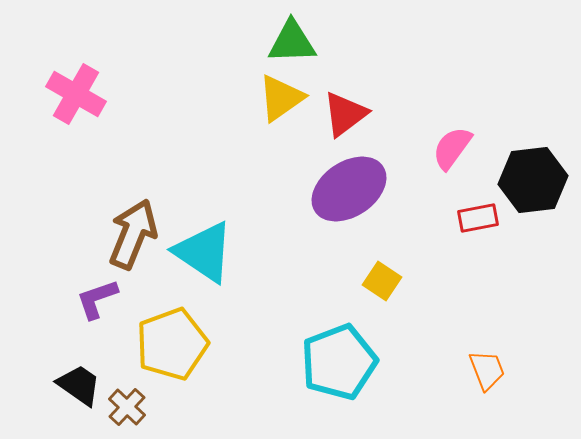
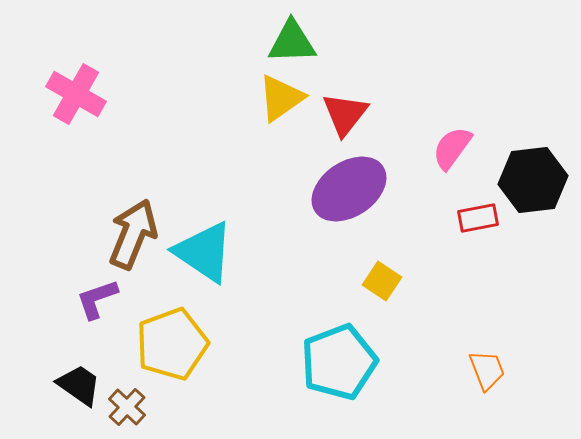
red triangle: rotated 15 degrees counterclockwise
